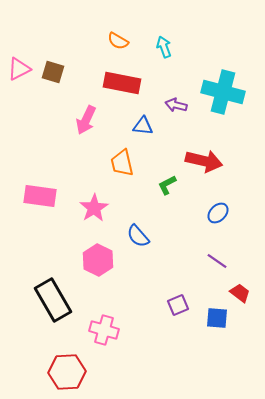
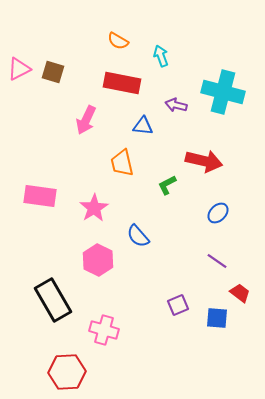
cyan arrow: moved 3 px left, 9 px down
